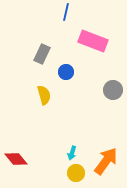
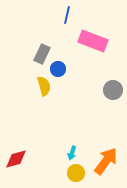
blue line: moved 1 px right, 3 px down
blue circle: moved 8 px left, 3 px up
yellow semicircle: moved 9 px up
red diamond: rotated 65 degrees counterclockwise
